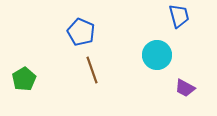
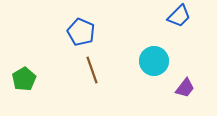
blue trapezoid: rotated 60 degrees clockwise
cyan circle: moved 3 px left, 6 px down
purple trapezoid: rotated 80 degrees counterclockwise
